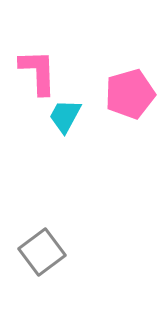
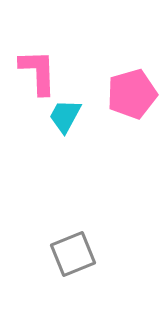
pink pentagon: moved 2 px right
gray square: moved 31 px right, 2 px down; rotated 15 degrees clockwise
